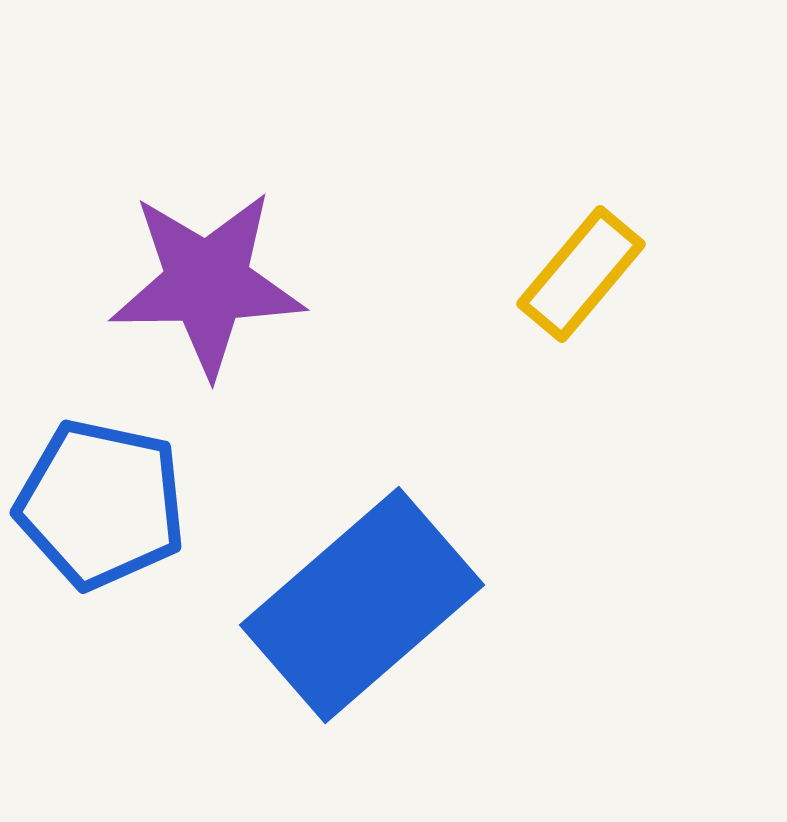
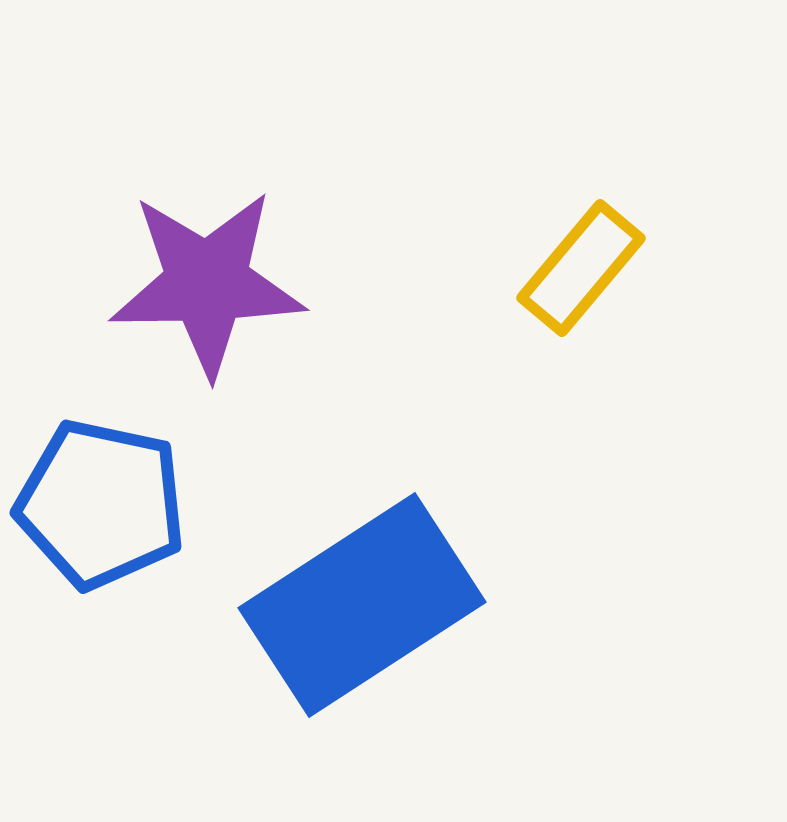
yellow rectangle: moved 6 px up
blue rectangle: rotated 8 degrees clockwise
